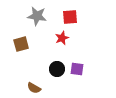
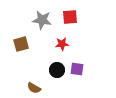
gray star: moved 5 px right, 4 px down
red star: moved 6 px down; rotated 16 degrees clockwise
black circle: moved 1 px down
